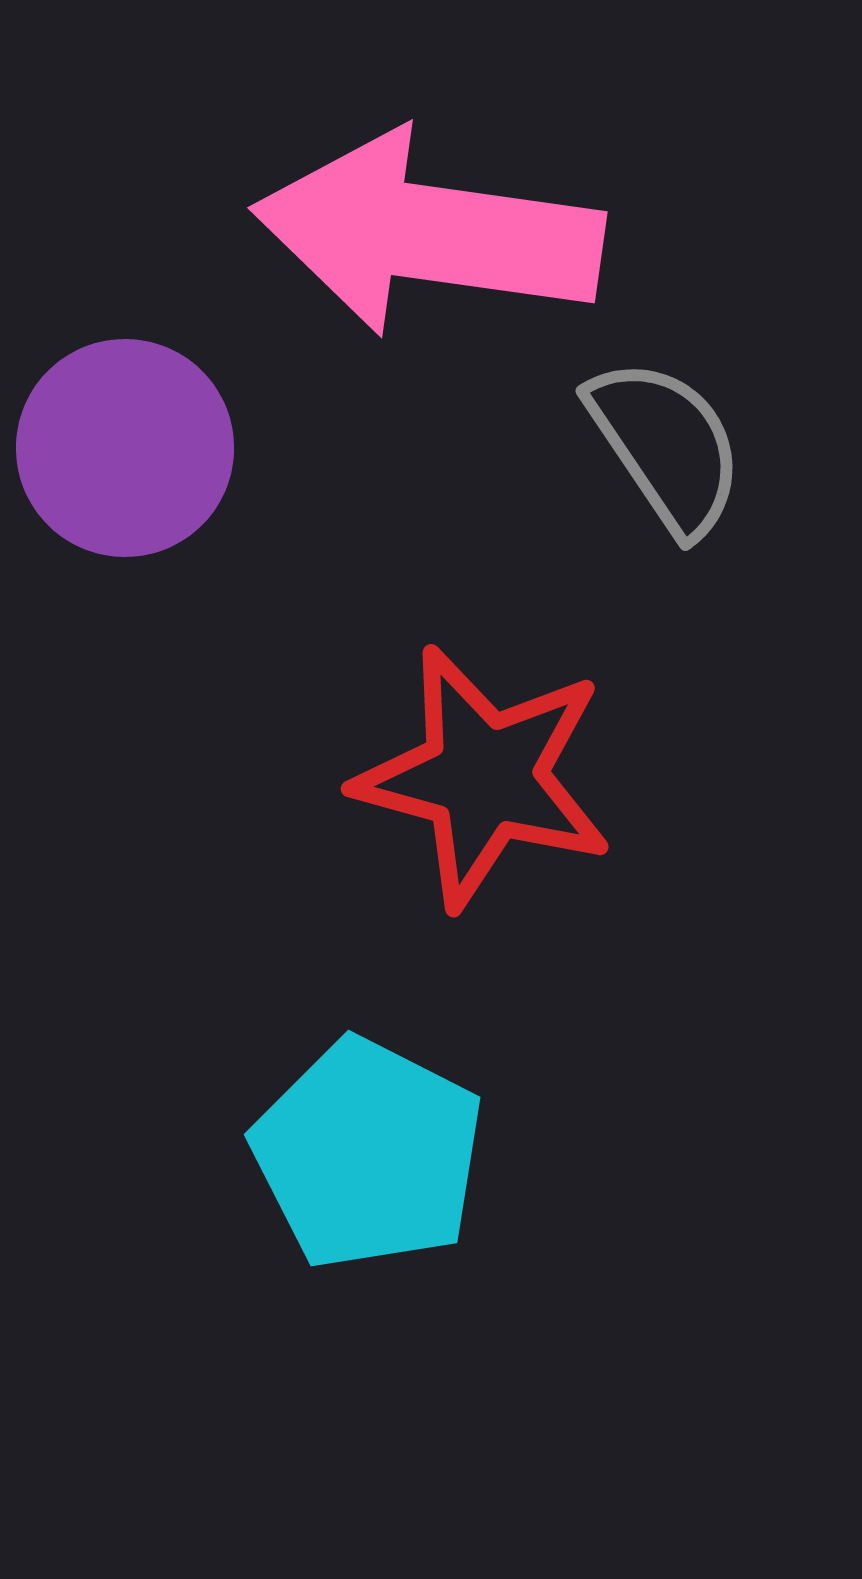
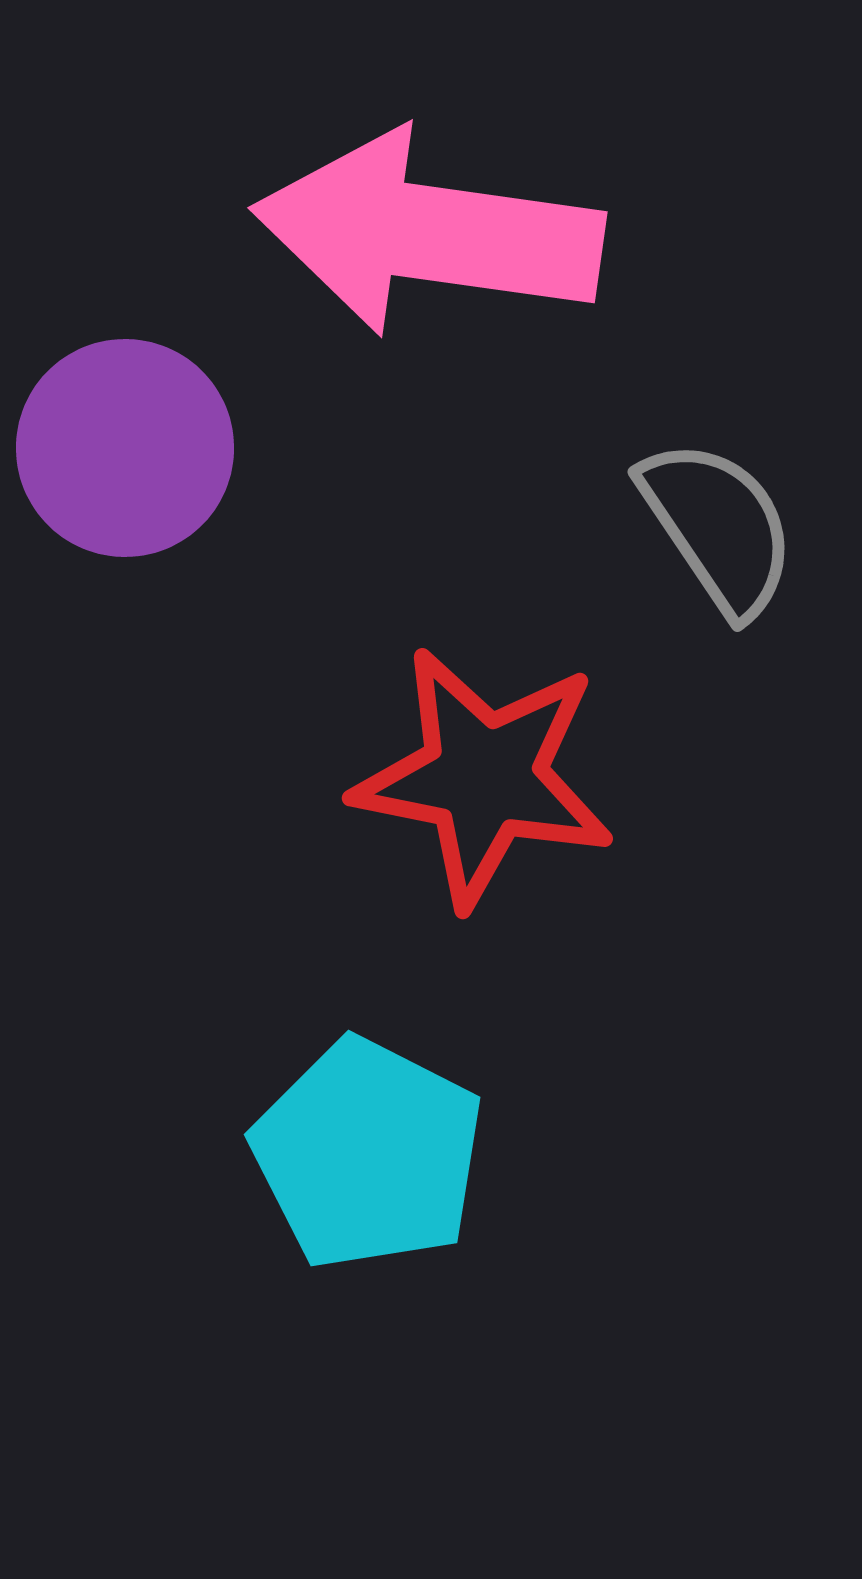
gray semicircle: moved 52 px right, 81 px down
red star: rotated 4 degrees counterclockwise
